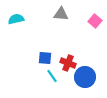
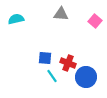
blue circle: moved 1 px right
